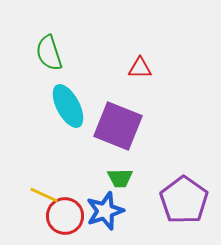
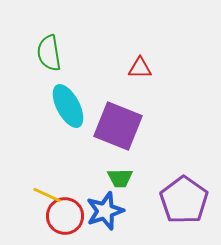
green semicircle: rotated 9 degrees clockwise
yellow line: moved 3 px right
